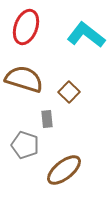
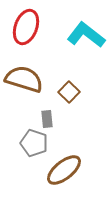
gray pentagon: moved 9 px right, 2 px up
